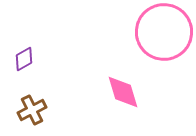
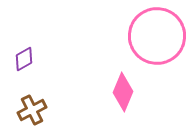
pink circle: moved 7 px left, 4 px down
pink diamond: rotated 39 degrees clockwise
